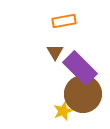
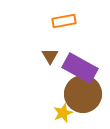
brown triangle: moved 5 px left, 4 px down
purple rectangle: rotated 16 degrees counterclockwise
yellow star: moved 2 px down
